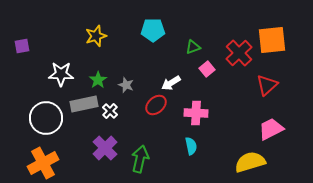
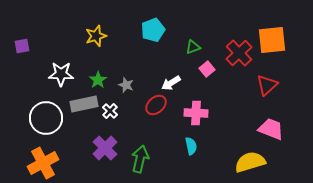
cyan pentagon: rotated 20 degrees counterclockwise
pink trapezoid: rotated 48 degrees clockwise
